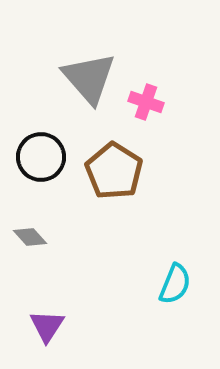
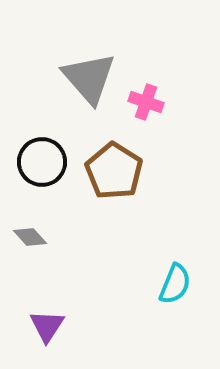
black circle: moved 1 px right, 5 px down
